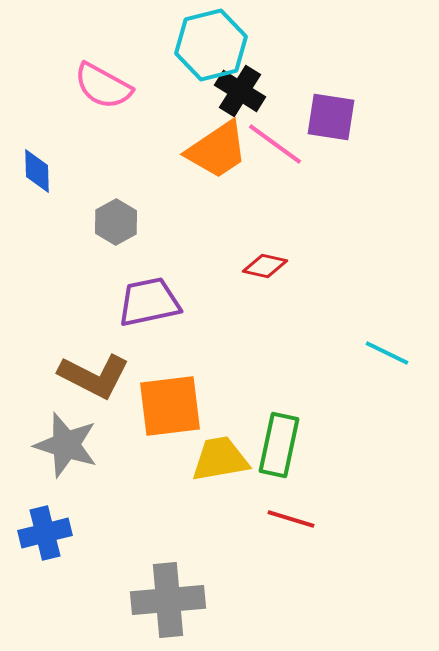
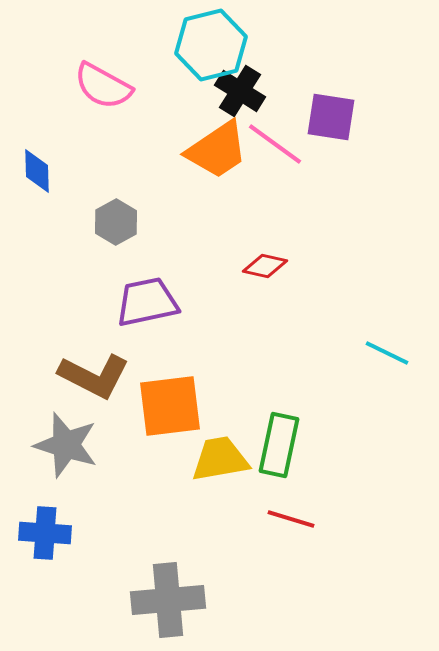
purple trapezoid: moved 2 px left
blue cross: rotated 18 degrees clockwise
